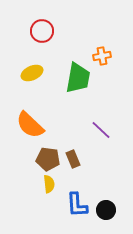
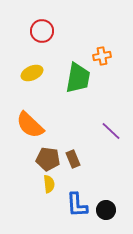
purple line: moved 10 px right, 1 px down
